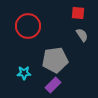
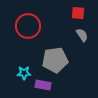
purple rectangle: moved 10 px left; rotated 56 degrees clockwise
